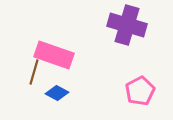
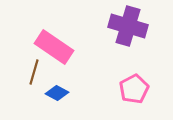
purple cross: moved 1 px right, 1 px down
pink rectangle: moved 8 px up; rotated 15 degrees clockwise
pink pentagon: moved 6 px left, 2 px up
